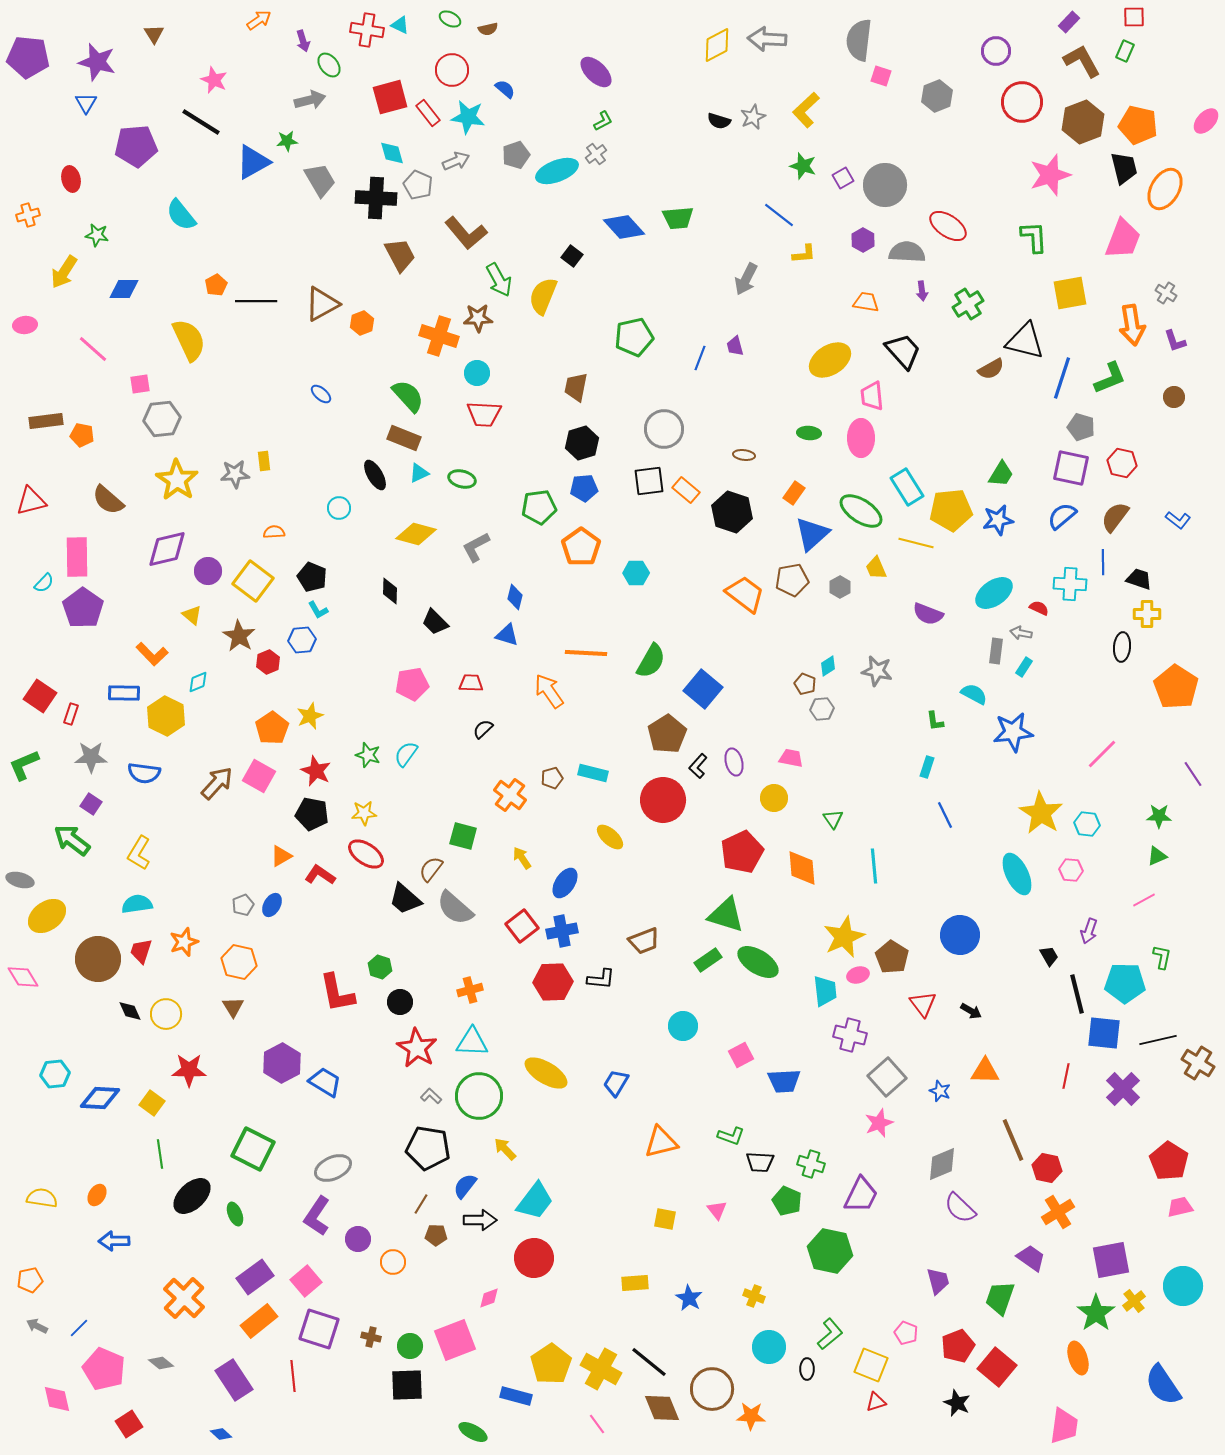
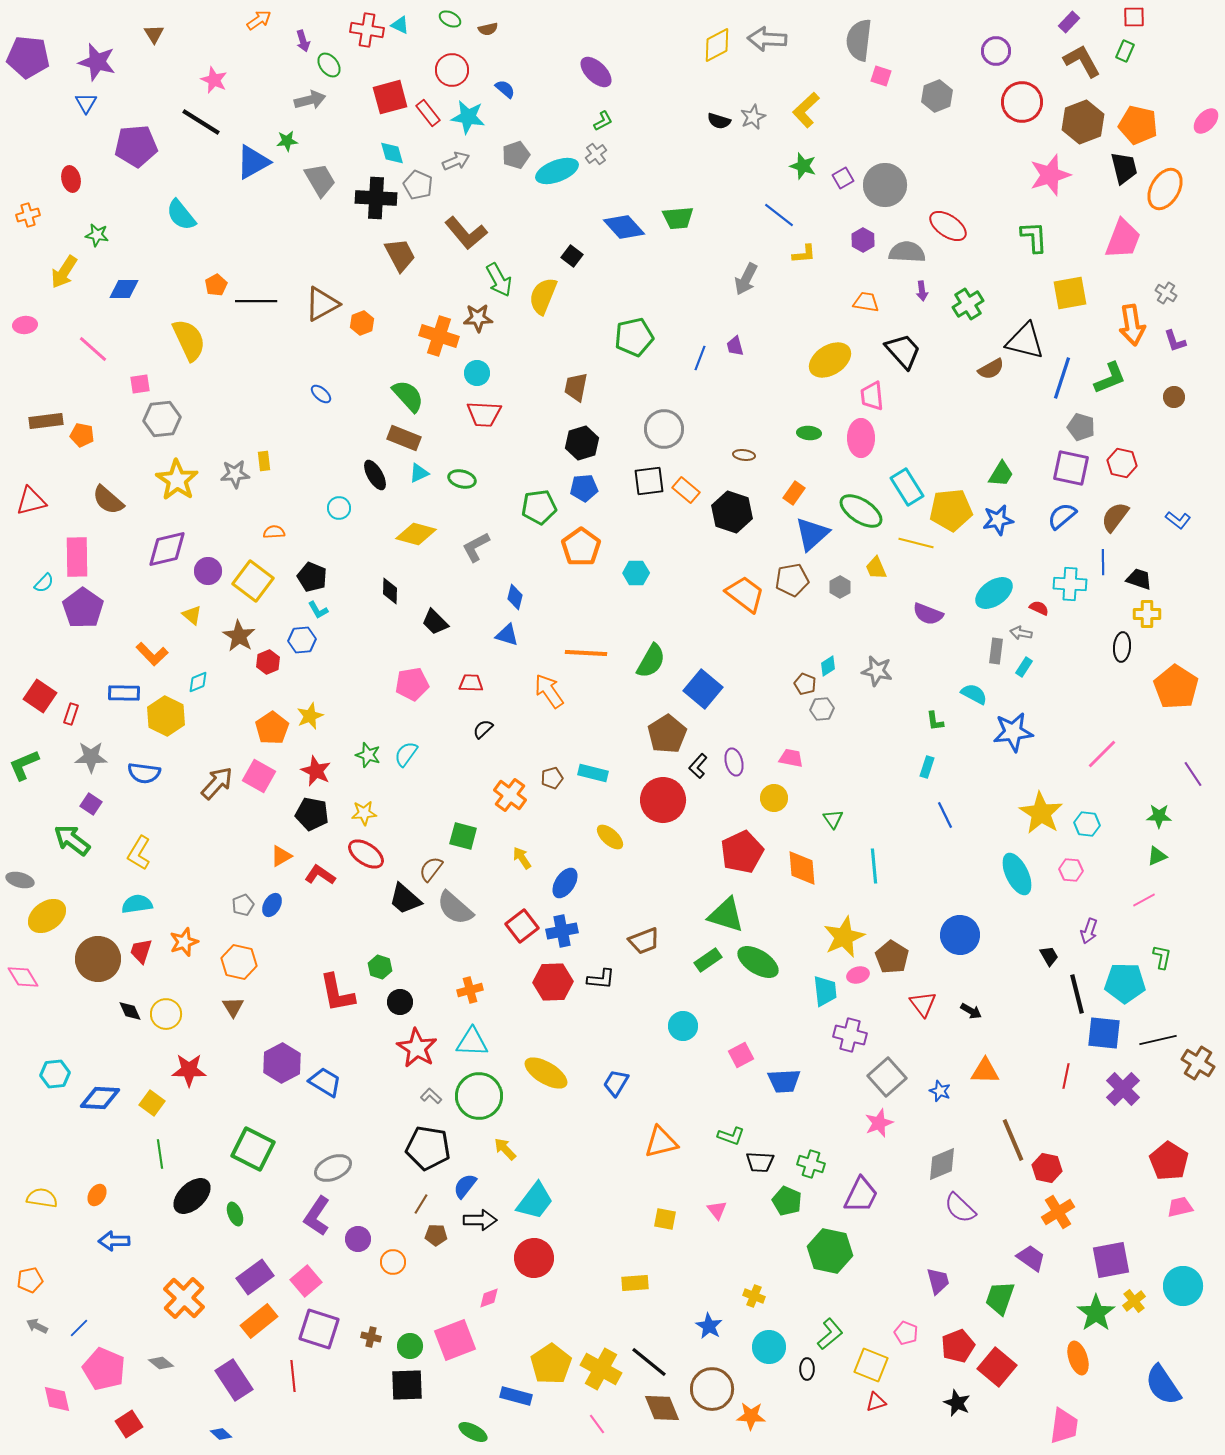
blue star at (689, 1298): moved 20 px right, 28 px down
